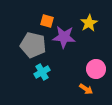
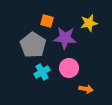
yellow star: rotated 18 degrees clockwise
purple star: moved 1 px right, 1 px down
gray pentagon: rotated 20 degrees clockwise
pink circle: moved 27 px left, 1 px up
orange arrow: rotated 24 degrees counterclockwise
